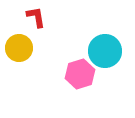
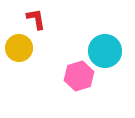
red L-shape: moved 2 px down
pink hexagon: moved 1 px left, 2 px down
